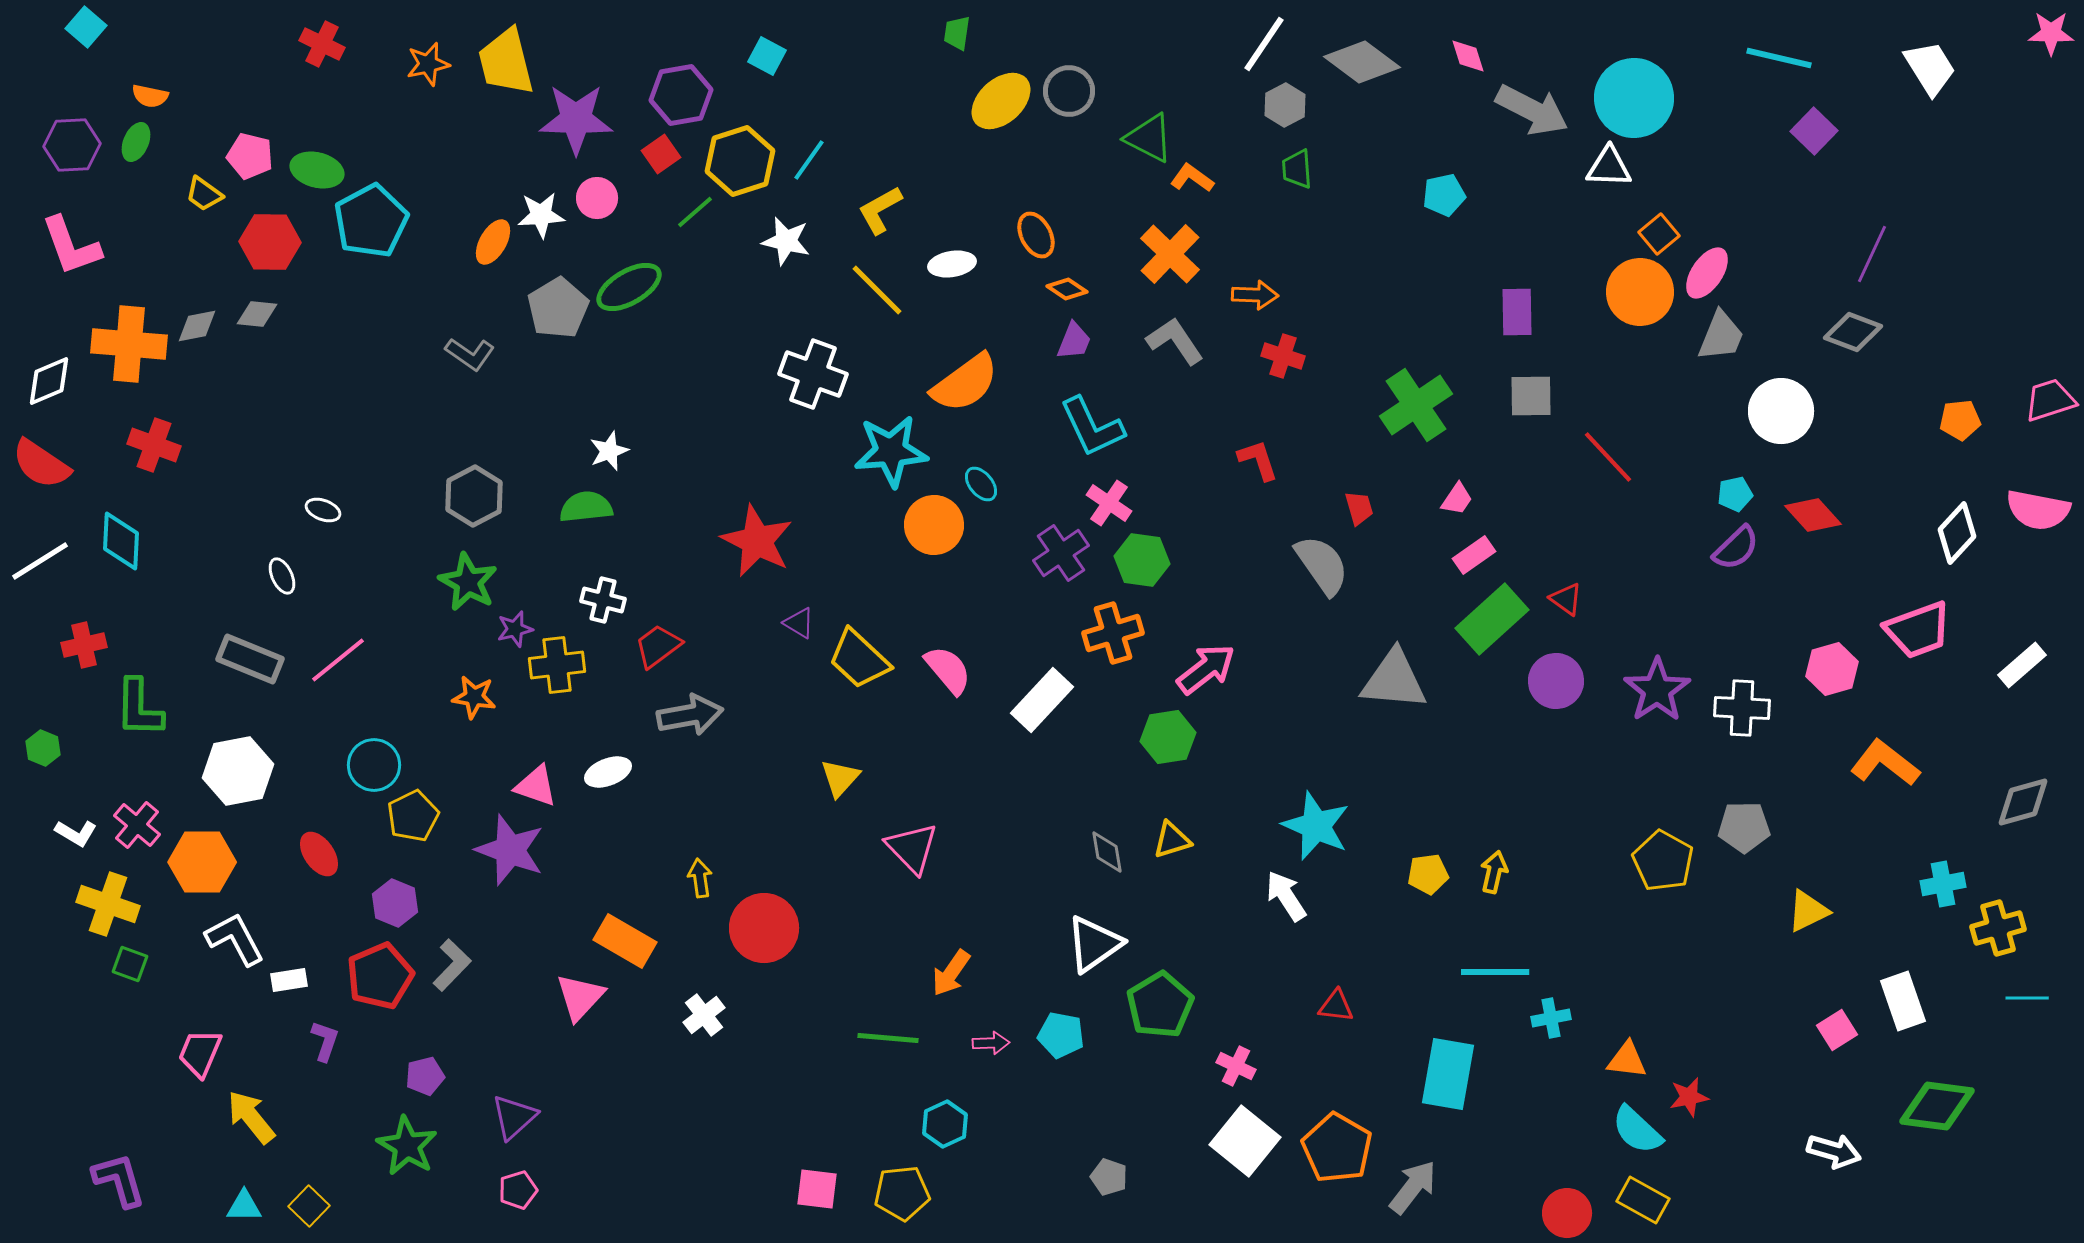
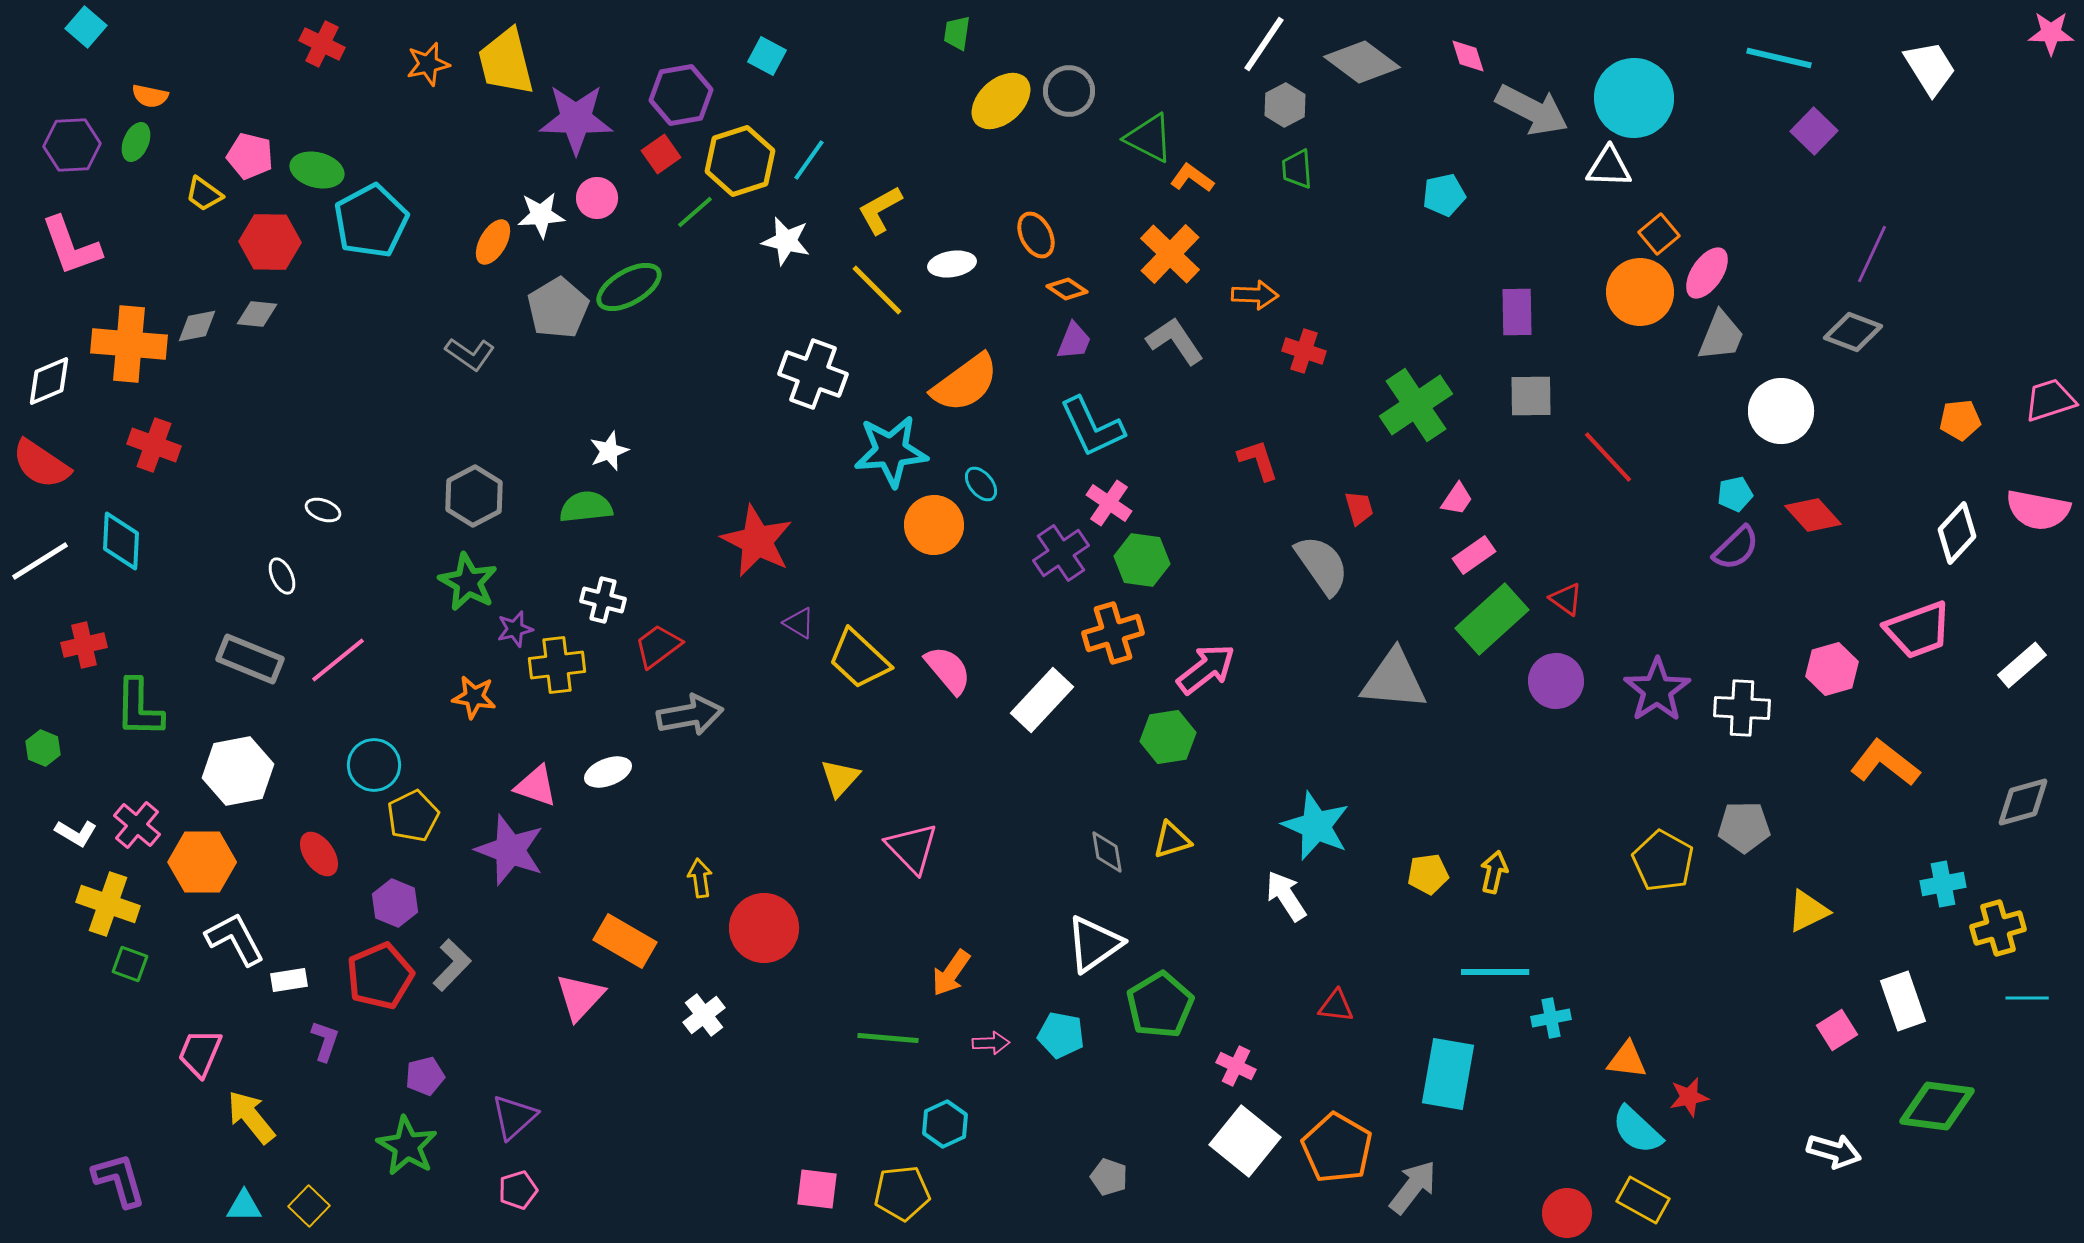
red cross at (1283, 356): moved 21 px right, 5 px up
